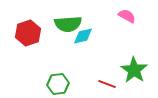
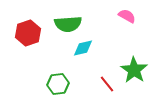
cyan diamond: moved 12 px down
red line: rotated 30 degrees clockwise
